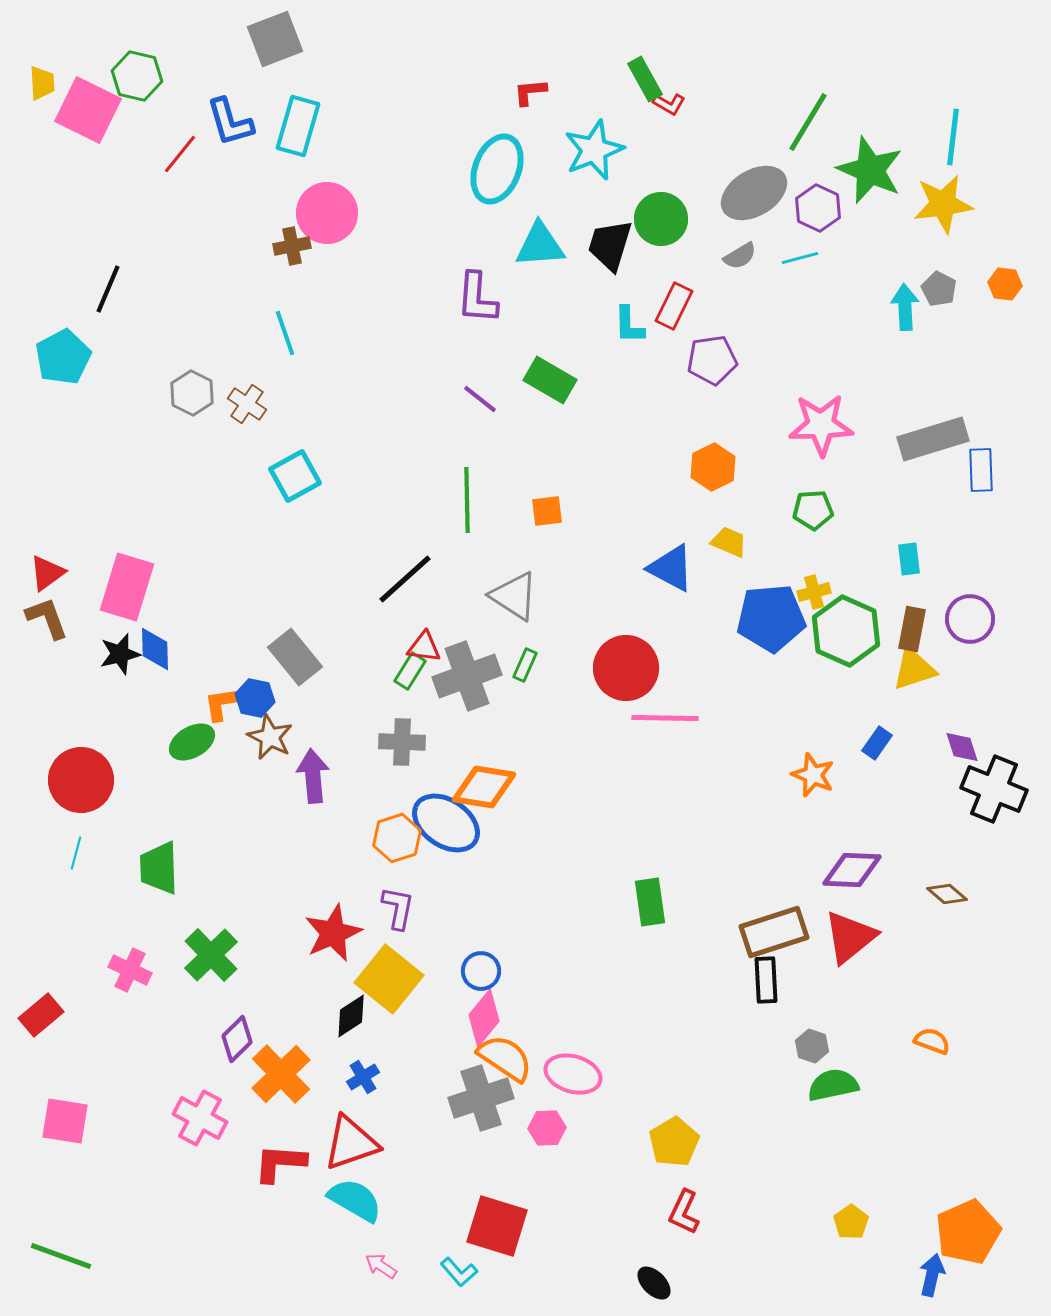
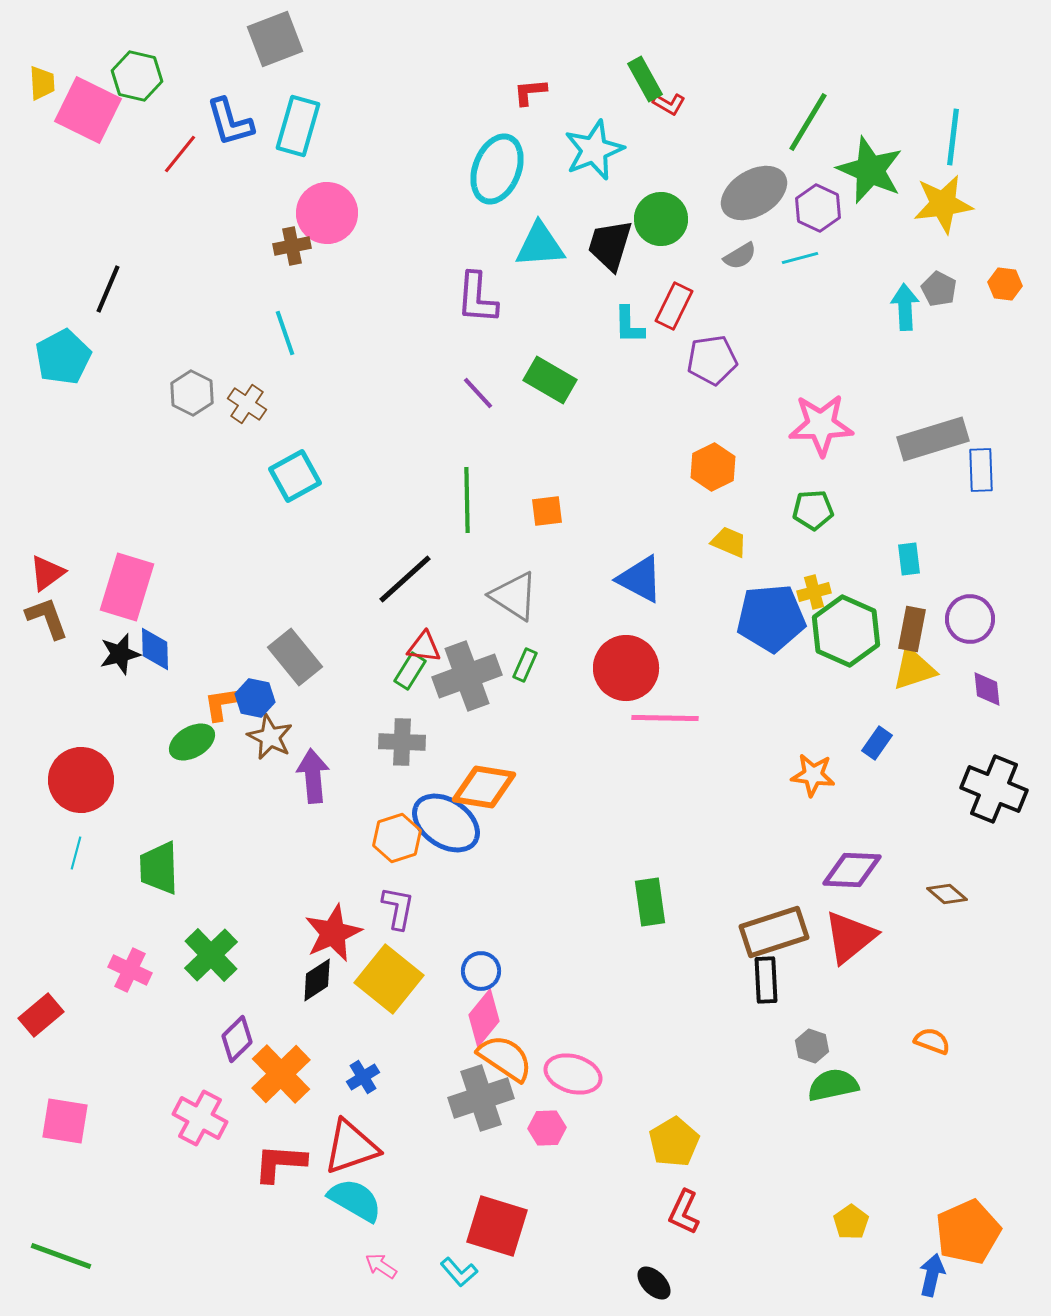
purple line at (480, 399): moved 2 px left, 6 px up; rotated 9 degrees clockwise
blue triangle at (671, 568): moved 31 px left, 11 px down
purple diamond at (962, 747): moved 25 px right, 58 px up; rotated 12 degrees clockwise
orange star at (813, 775): rotated 15 degrees counterclockwise
black diamond at (351, 1016): moved 34 px left, 36 px up
red triangle at (351, 1143): moved 4 px down
